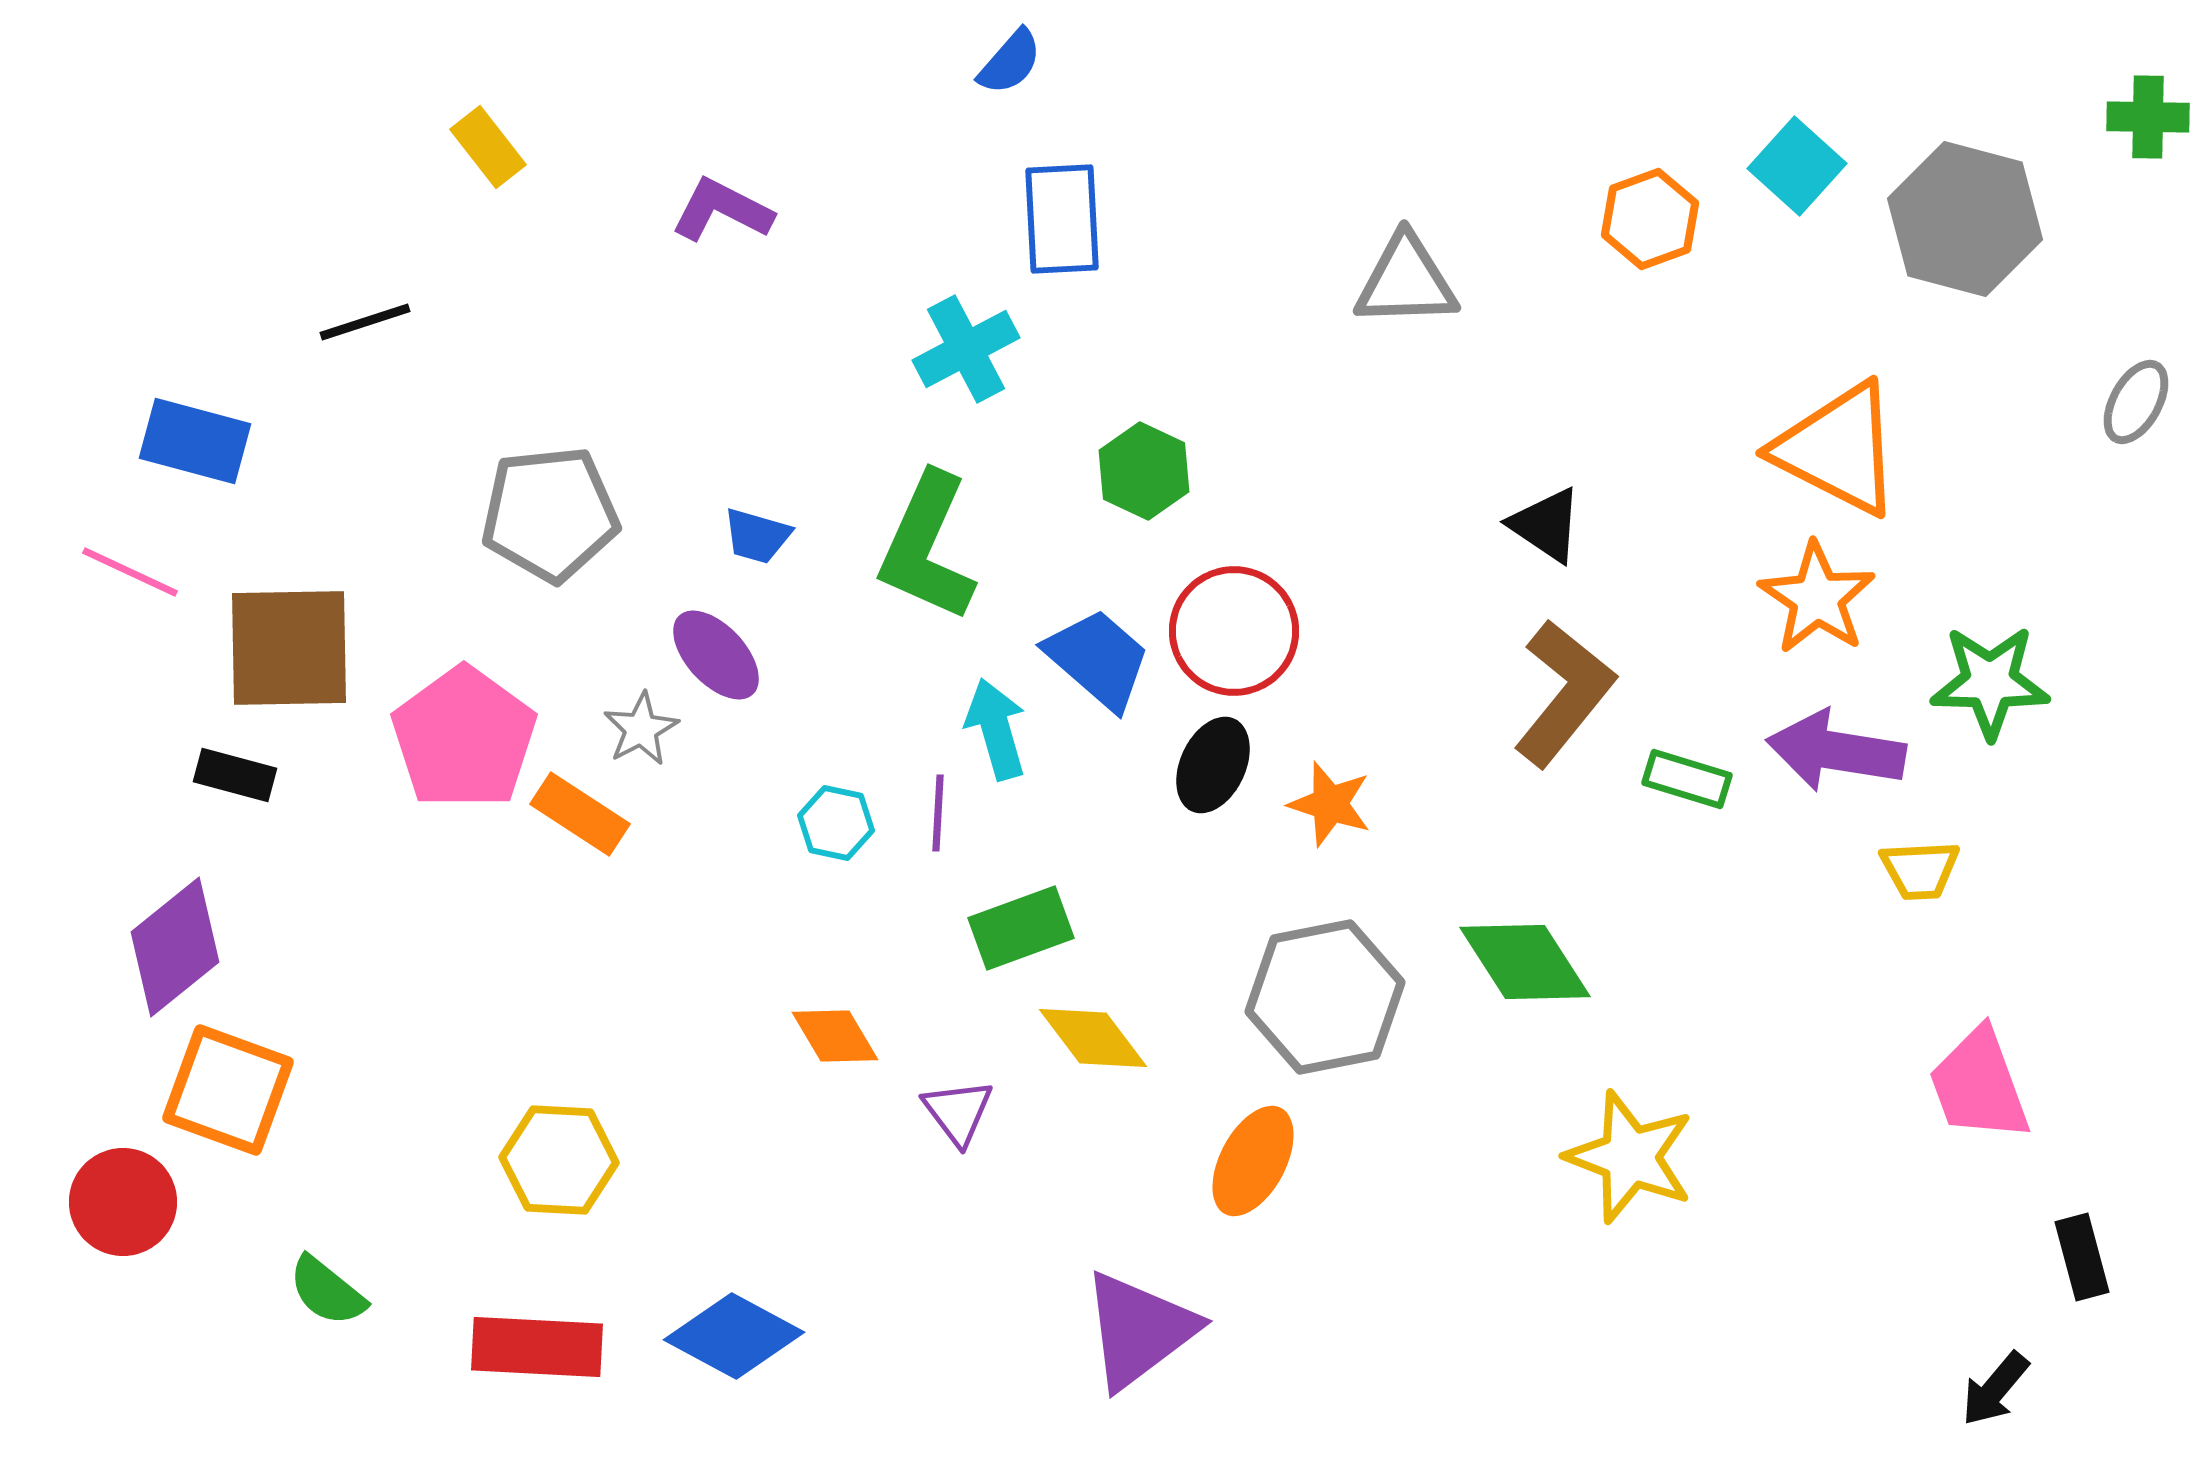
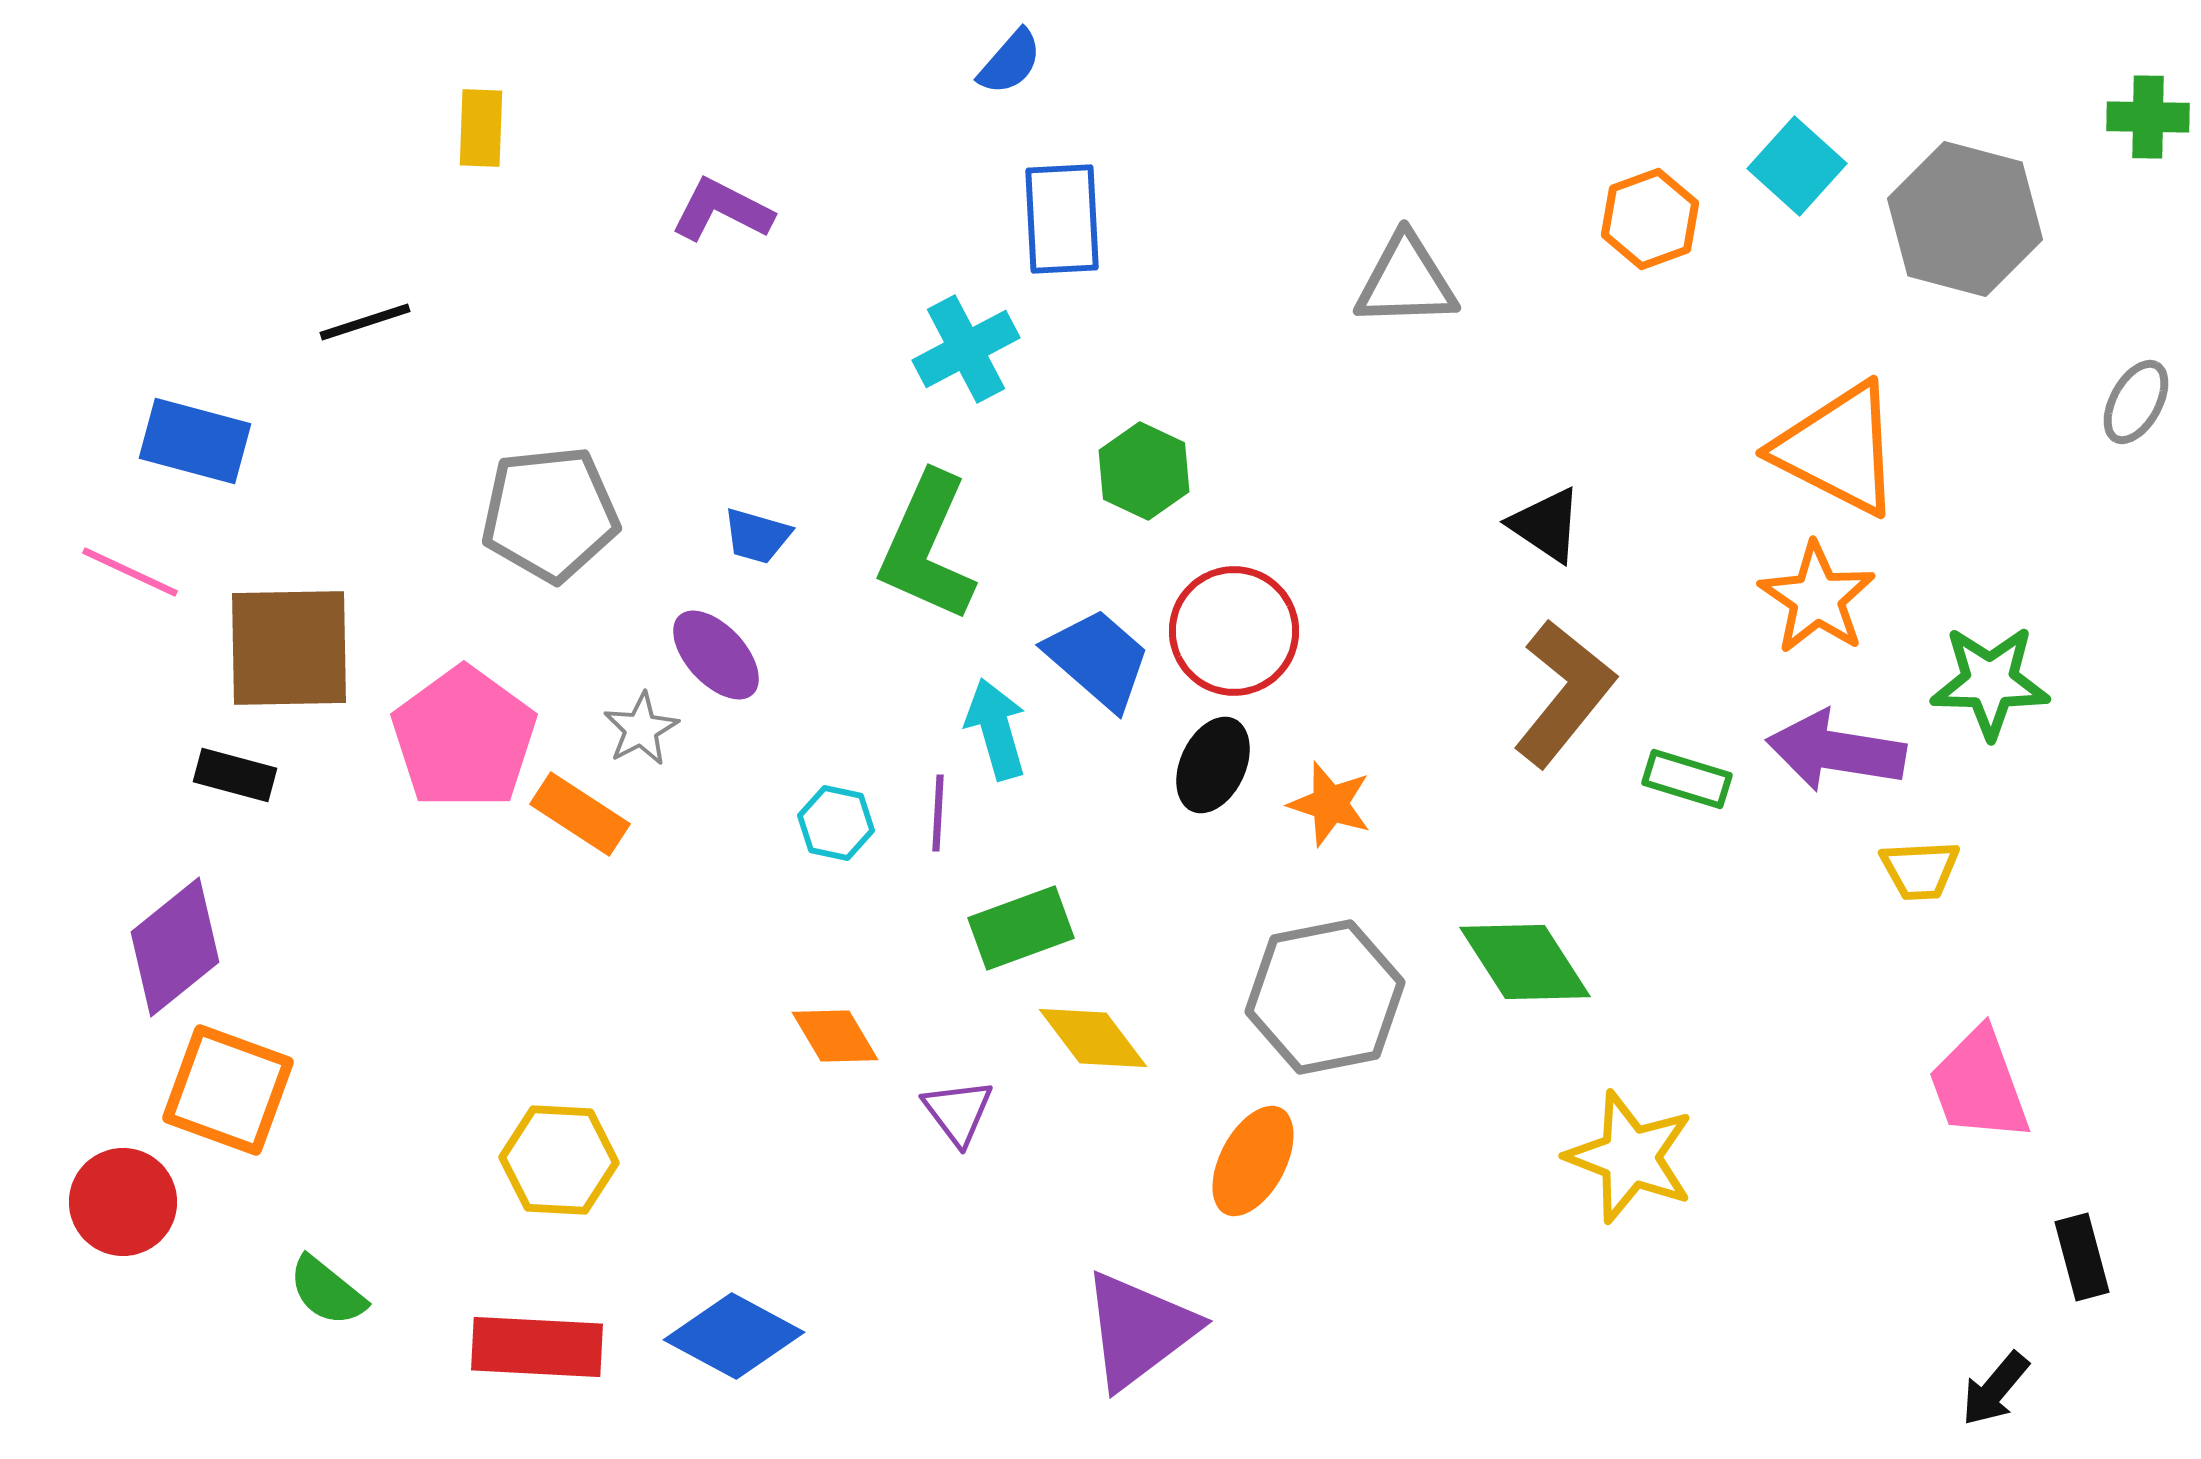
yellow rectangle at (488, 147): moved 7 px left, 19 px up; rotated 40 degrees clockwise
